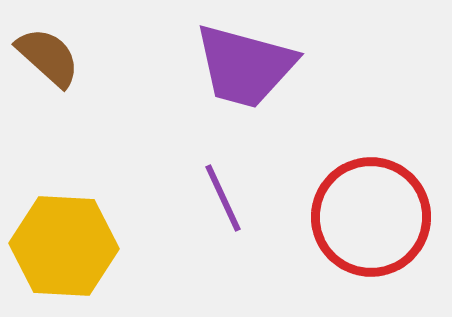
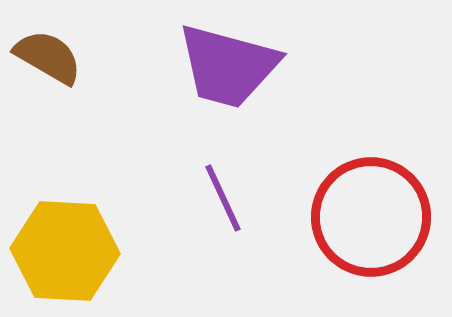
brown semicircle: rotated 12 degrees counterclockwise
purple trapezoid: moved 17 px left
yellow hexagon: moved 1 px right, 5 px down
